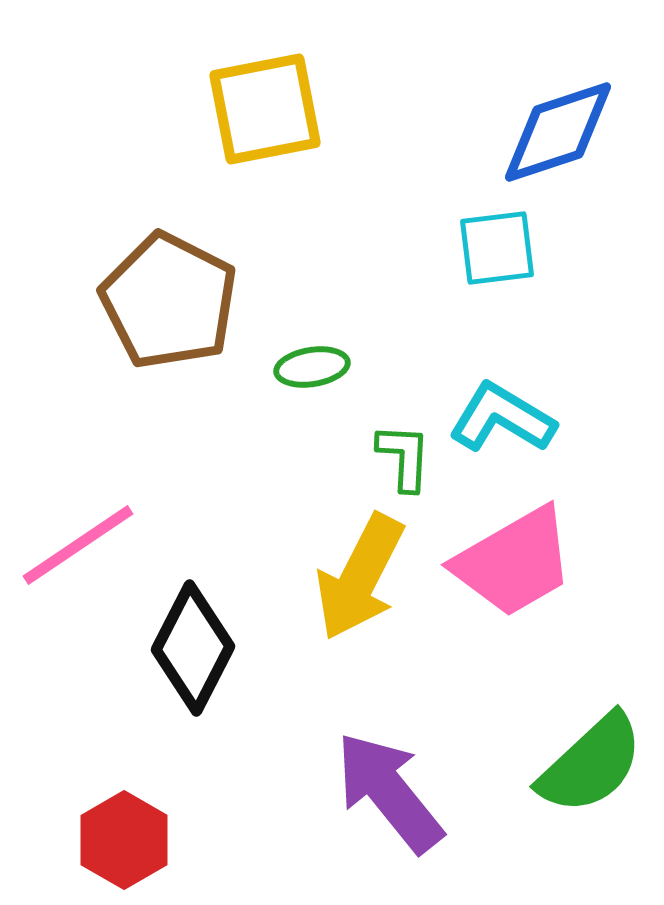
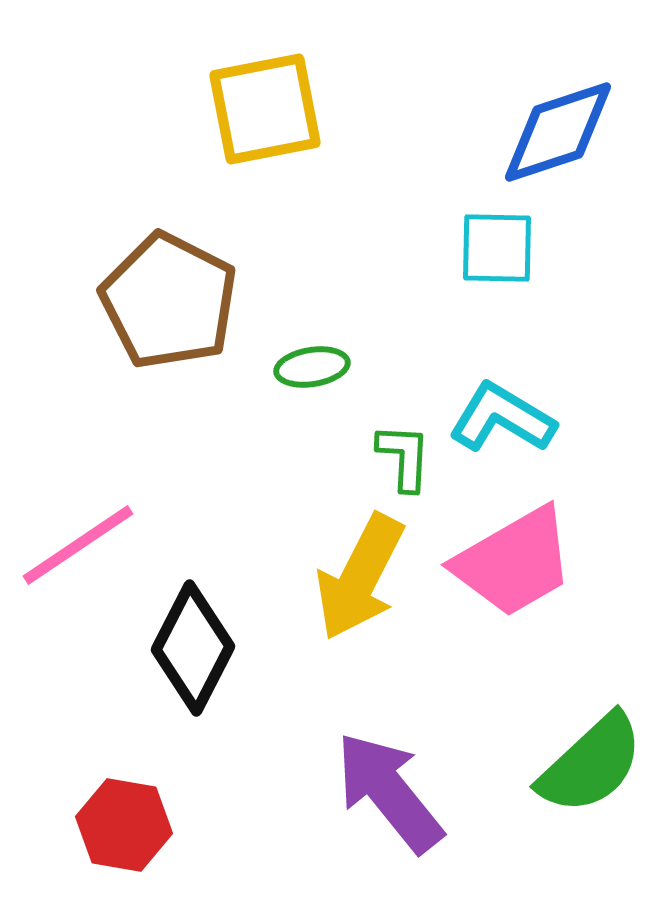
cyan square: rotated 8 degrees clockwise
red hexagon: moved 15 px up; rotated 20 degrees counterclockwise
